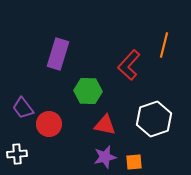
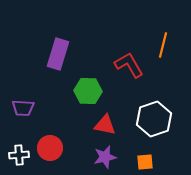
orange line: moved 1 px left
red L-shape: rotated 108 degrees clockwise
purple trapezoid: rotated 50 degrees counterclockwise
red circle: moved 1 px right, 24 px down
white cross: moved 2 px right, 1 px down
orange square: moved 11 px right
